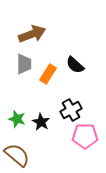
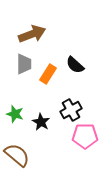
green star: moved 2 px left, 5 px up
